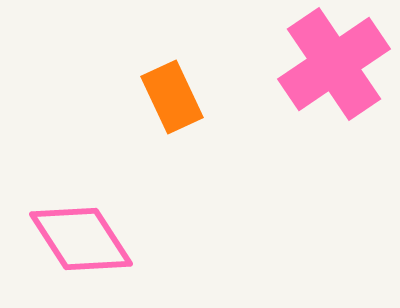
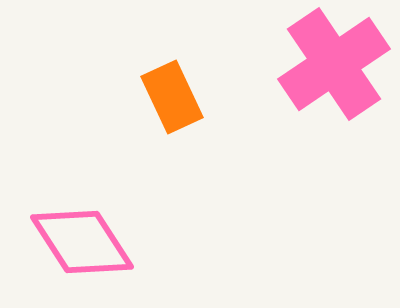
pink diamond: moved 1 px right, 3 px down
